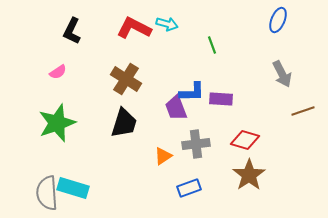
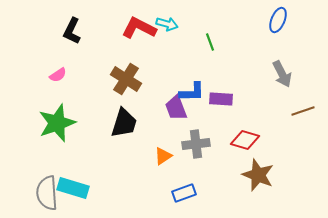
red L-shape: moved 5 px right
green line: moved 2 px left, 3 px up
pink semicircle: moved 3 px down
brown star: moved 9 px right; rotated 16 degrees counterclockwise
blue rectangle: moved 5 px left, 5 px down
